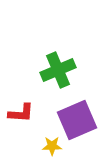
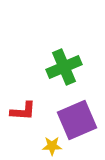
green cross: moved 6 px right, 3 px up
red L-shape: moved 2 px right, 2 px up
